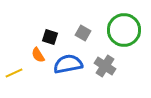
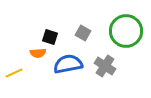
green circle: moved 2 px right, 1 px down
orange semicircle: moved 2 px up; rotated 63 degrees counterclockwise
